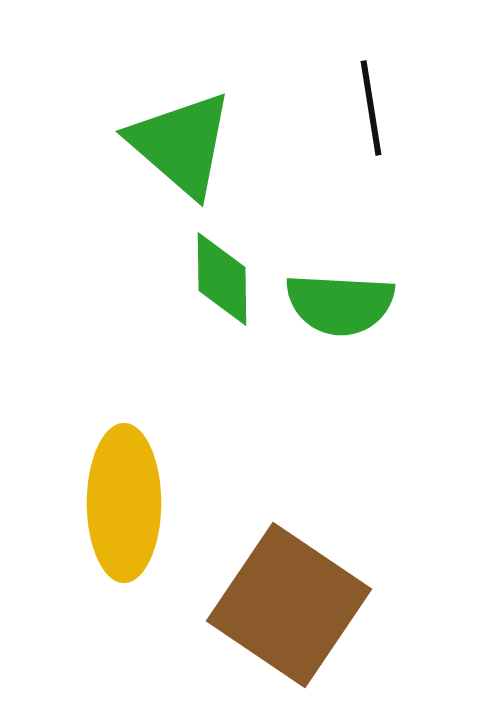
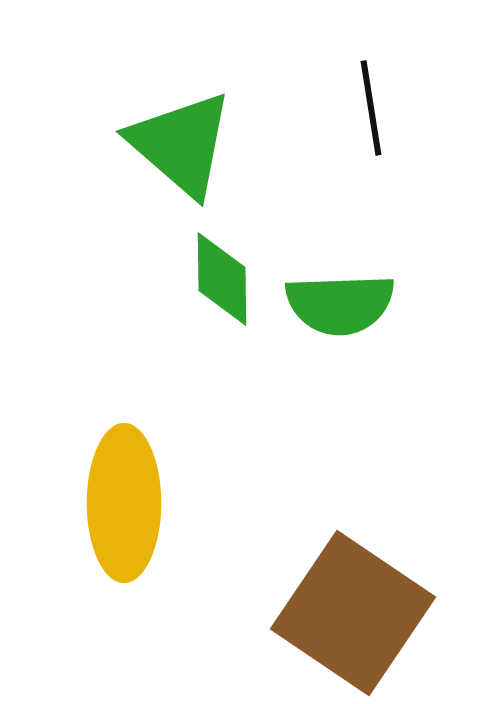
green semicircle: rotated 5 degrees counterclockwise
brown square: moved 64 px right, 8 px down
